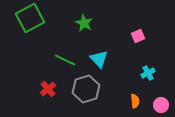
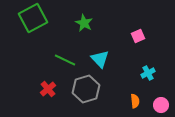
green square: moved 3 px right
cyan triangle: moved 1 px right
